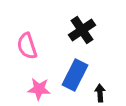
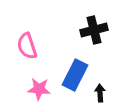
black cross: moved 12 px right; rotated 20 degrees clockwise
